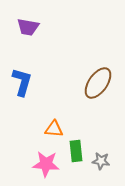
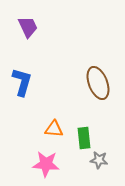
purple trapezoid: rotated 125 degrees counterclockwise
brown ellipse: rotated 56 degrees counterclockwise
green rectangle: moved 8 px right, 13 px up
gray star: moved 2 px left, 1 px up
